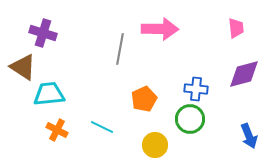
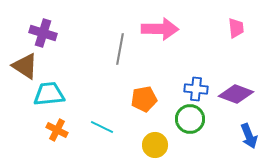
brown triangle: moved 2 px right, 1 px up
purple diamond: moved 8 px left, 20 px down; rotated 36 degrees clockwise
orange pentagon: rotated 15 degrees clockwise
